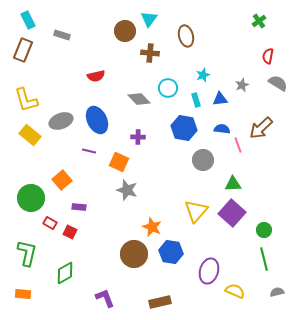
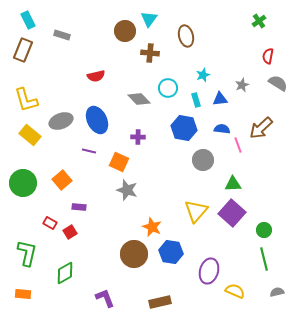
green circle at (31, 198): moved 8 px left, 15 px up
red square at (70, 232): rotated 32 degrees clockwise
